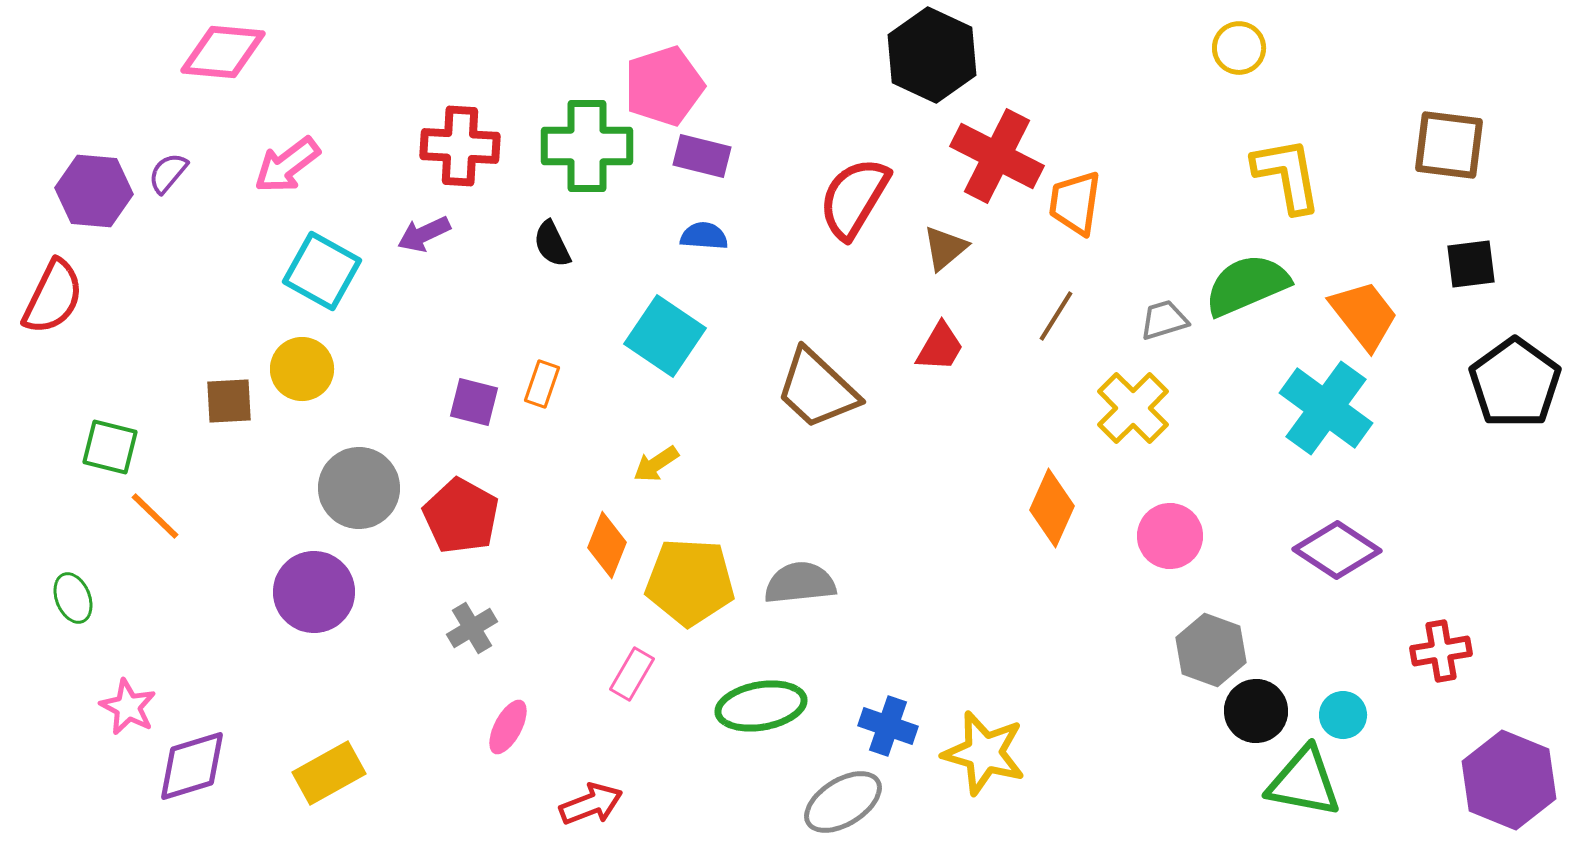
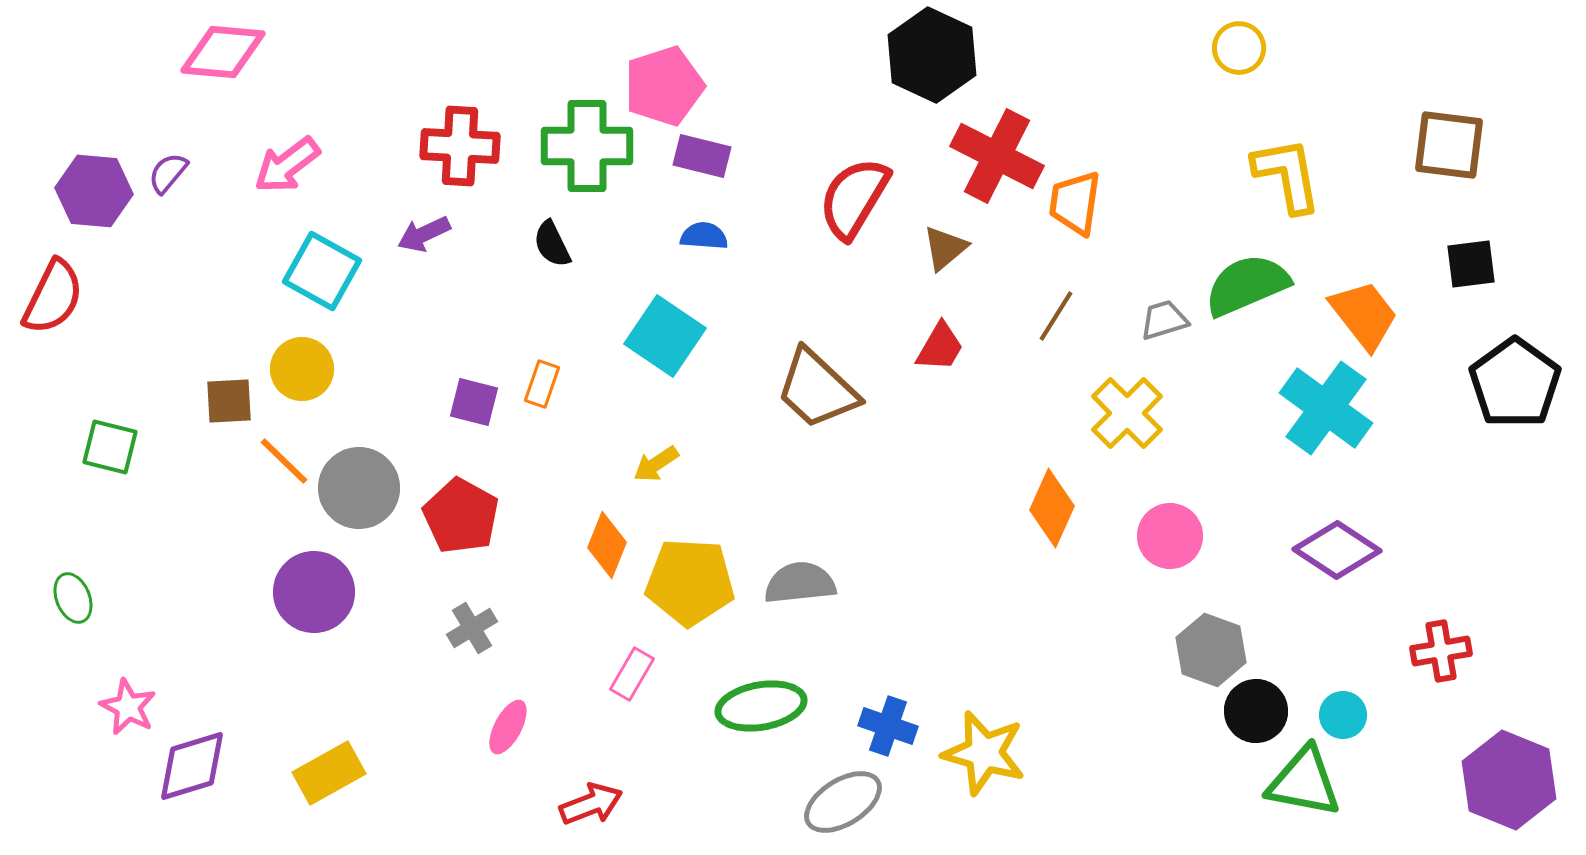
yellow cross at (1133, 408): moved 6 px left, 5 px down
orange line at (155, 516): moved 129 px right, 55 px up
